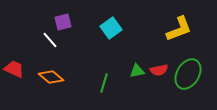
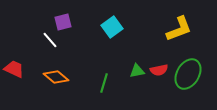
cyan square: moved 1 px right, 1 px up
orange diamond: moved 5 px right
